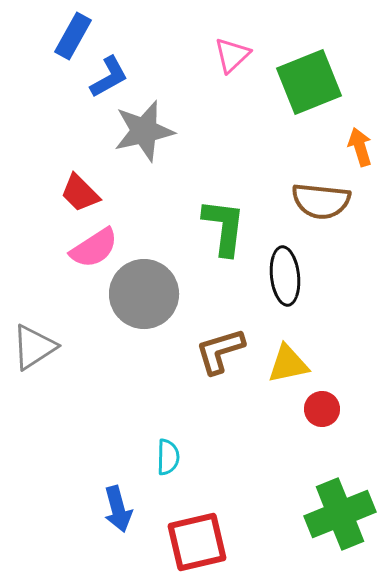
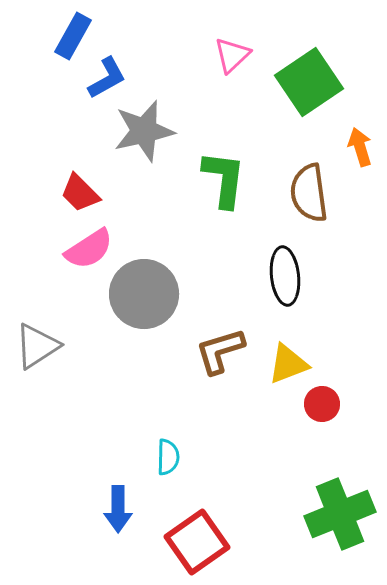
blue L-shape: moved 2 px left, 1 px down
green square: rotated 12 degrees counterclockwise
brown semicircle: moved 12 px left, 8 px up; rotated 76 degrees clockwise
green L-shape: moved 48 px up
pink semicircle: moved 5 px left, 1 px down
gray triangle: moved 3 px right, 1 px up
yellow triangle: rotated 9 degrees counterclockwise
red circle: moved 5 px up
blue arrow: rotated 15 degrees clockwise
red square: rotated 22 degrees counterclockwise
